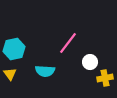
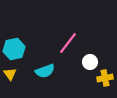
cyan semicircle: rotated 24 degrees counterclockwise
